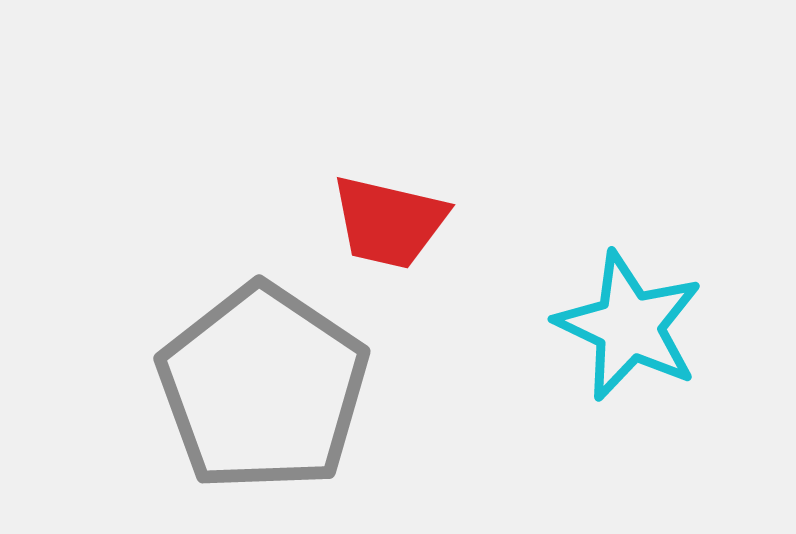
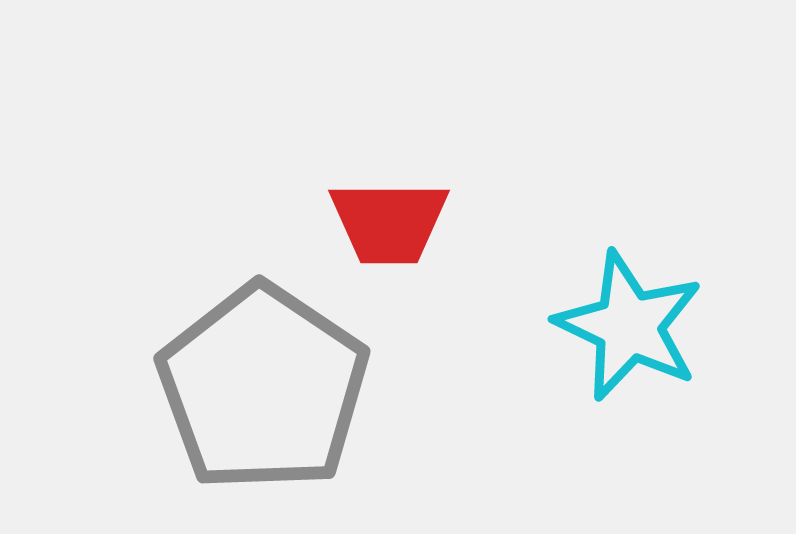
red trapezoid: rotated 13 degrees counterclockwise
